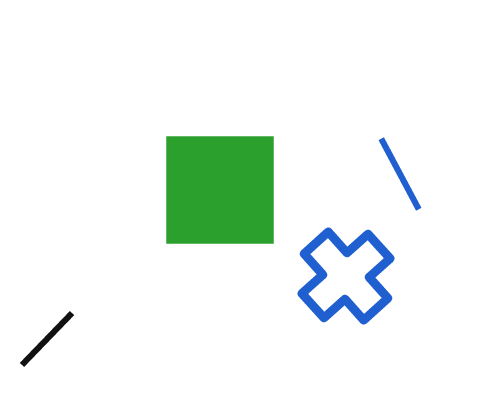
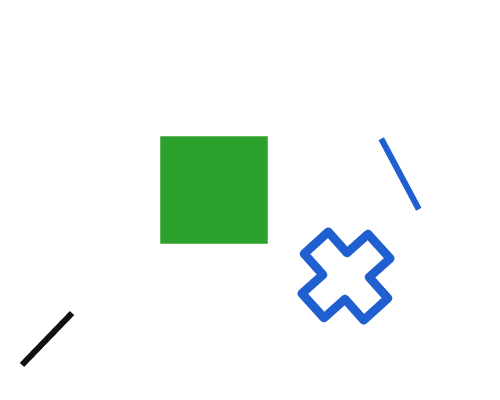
green square: moved 6 px left
